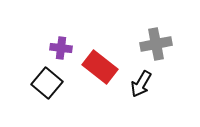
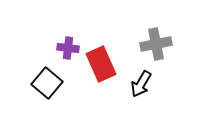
purple cross: moved 7 px right
red rectangle: moved 1 px right, 3 px up; rotated 28 degrees clockwise
